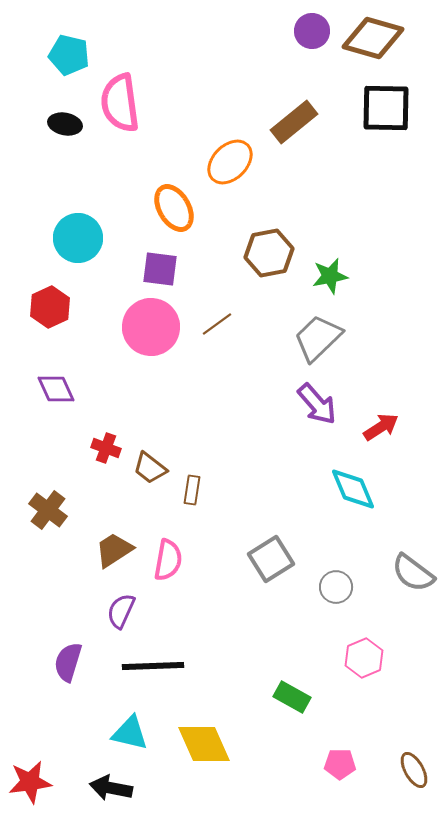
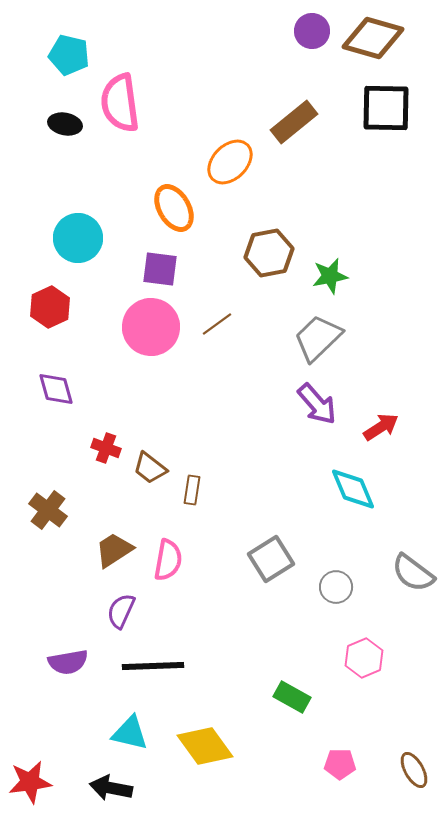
purple diamond at (56, 389): rotated 9 degrees clockwise
purple semicircle at (68, 662): rotated 117 degrees counterclockwise
yellow diamond at (204, 744): moved 1 px right, 2 px down; rotated 12 degrees counterclockwise
